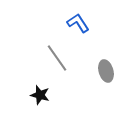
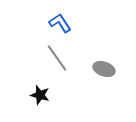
blue L-shape: moved 18 px left
gray ellipse: moved 2 px left, 2 px up; rotated 55 degrees counterclockwise
